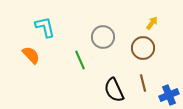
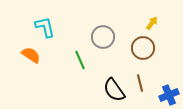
orange semicircle: rotated 12 degrees counterclockwise
brown line: moved 3 px left
black semicircle: rotated 10 degrees counterclockwise
